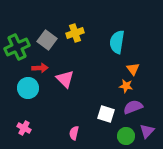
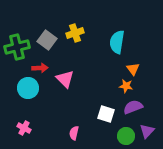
green cross: rotated 10 degrees clockwise
